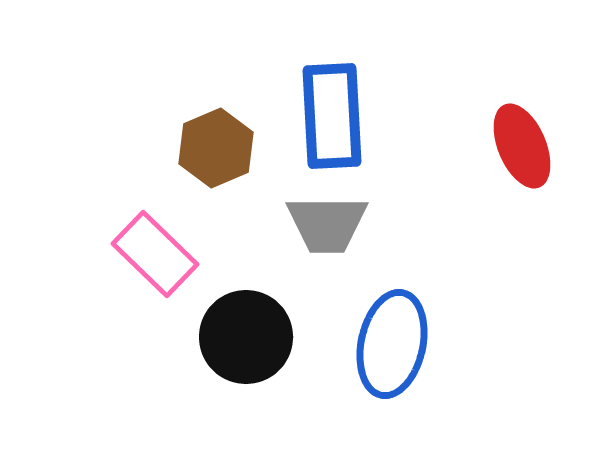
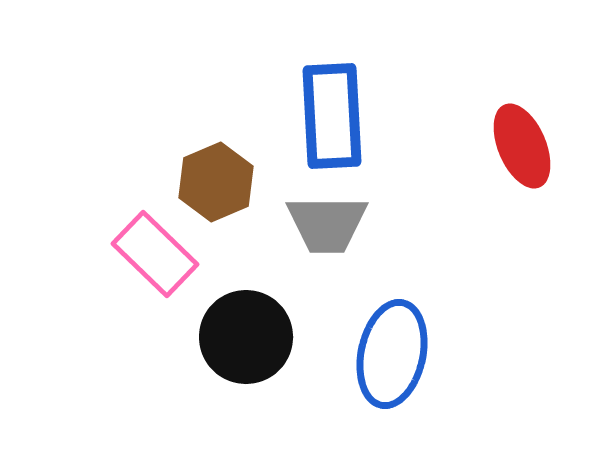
brown hexagon: moved 34 px down
blue ellipse: moved 10 px down
